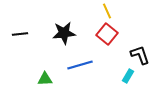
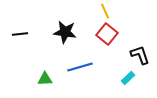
yellow line: moved 2 px left
black star: moved 1 px right, 1 px up; rotated 15 degrees clockwise
blue line: moved 2 px down
cyan rectangle: moved 2 px down; rotated 16 degrees clockwise
